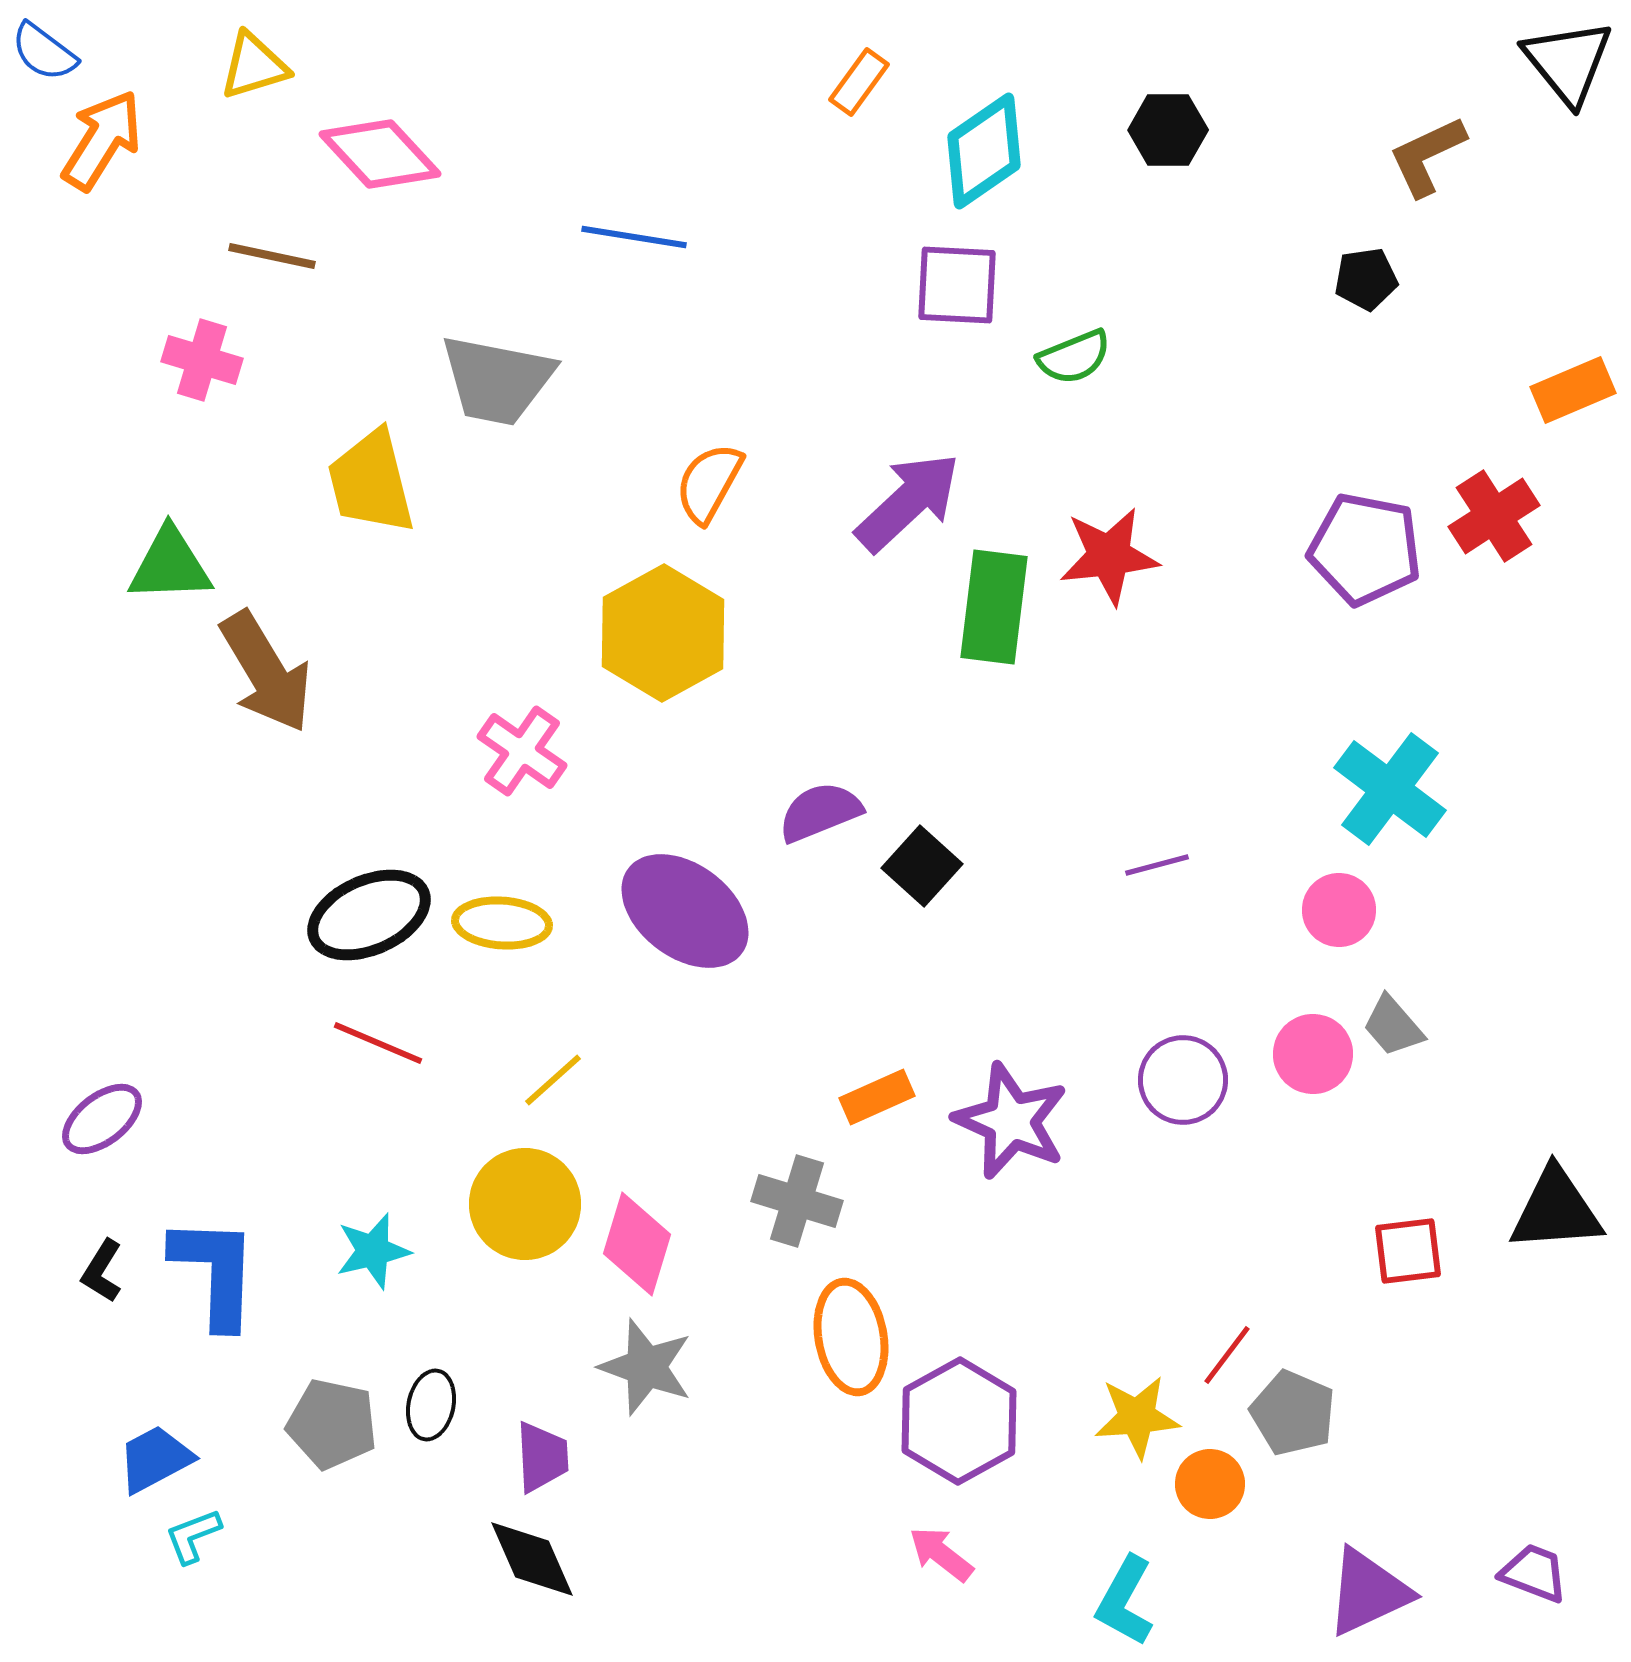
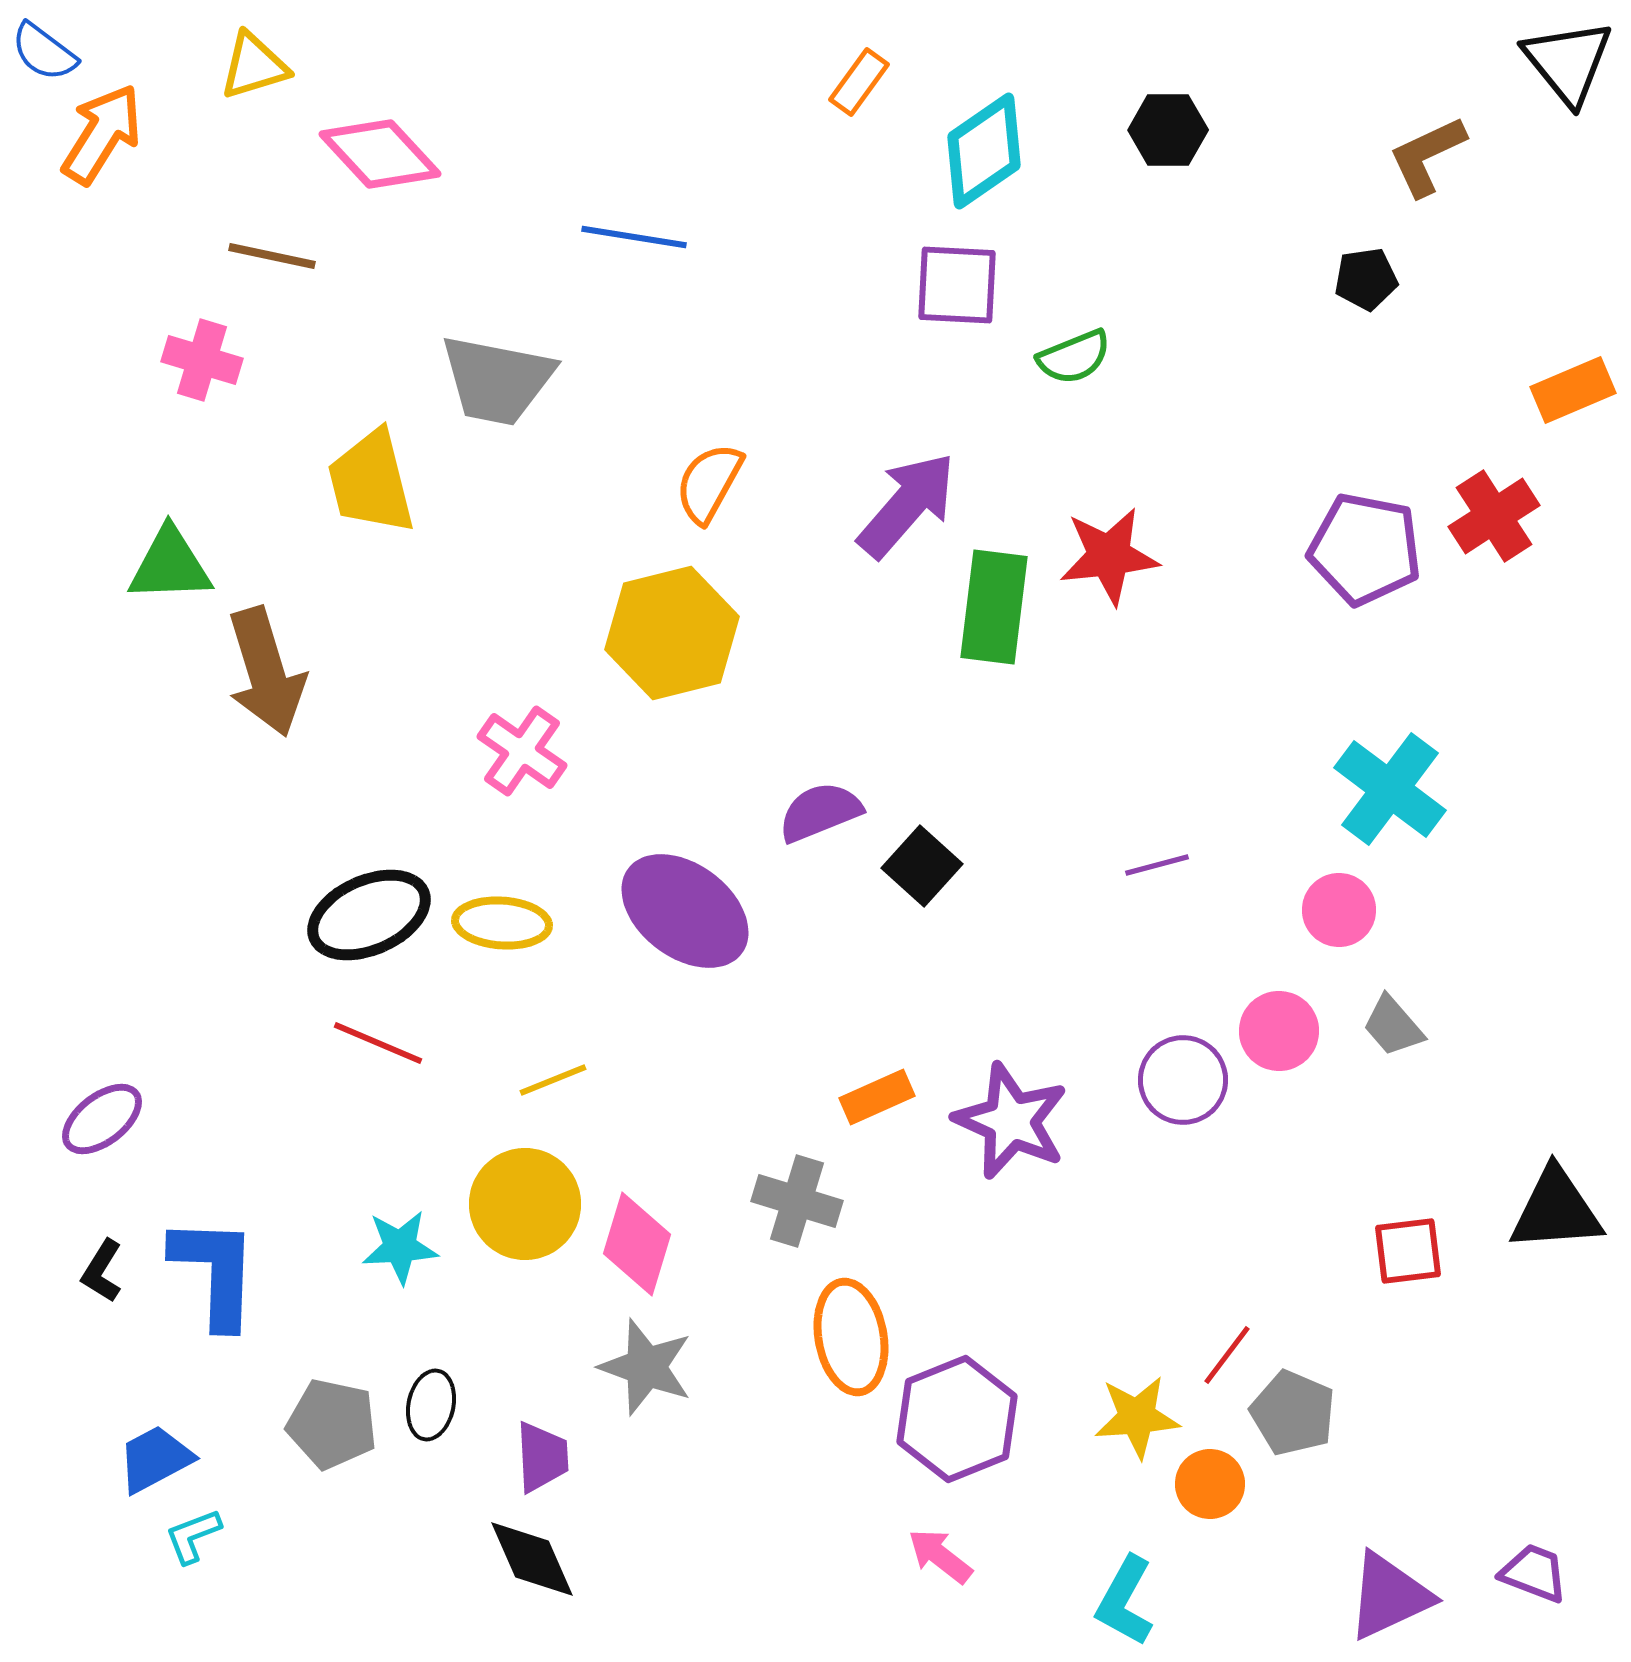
orange arrow at (102, 140): moved 6 px up
purple arrow at (908, 502): moved 1 px left, 3 px down; rotated 6 degrees counterclockwise
yellow hexagon at (663, 633): moved 9 px right; rotated 15 degrees clockwise
brown arrow at (266, 672): rotated 14 degrees clockwise
pink circle at (1313, 1054): moved 34 px left, 23 px up
yellow line at (553, 1080): rotated 20 degrees clockwise
cyan star at (373, 1251): moved 27 px right, 4 px up; rotated 10 degrees clockwise
purple hexagon at (959, 1421): moved 2 px left, 2 px up; rotated 7 degrees clockwise
pink arrow at (941, 1554): moved 1 px left, 2 px down
purple triangle at (1368, 1592): moved 21 px right, 4 px down
